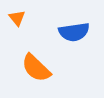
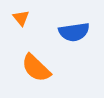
orange triangle: moved 4 px right
